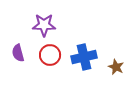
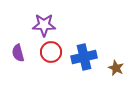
red circle: moved 1 px right, 3 px up
brown star: moved 1 px down
